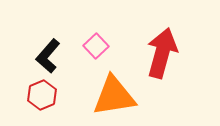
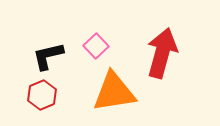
black L-shape: rotated 36 degrees clockwise
orange triangle: moved 4 px up
